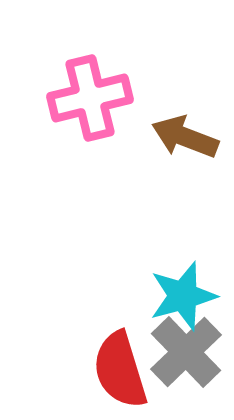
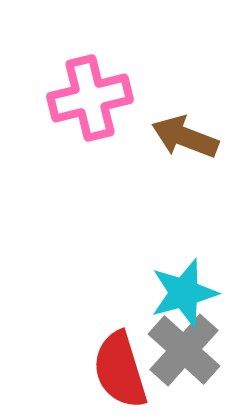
cyan star: moved 1 px right, 3 px up
gray cross: moved 2 px left, 2 px up; rotated 4 degrees counterclockwise
